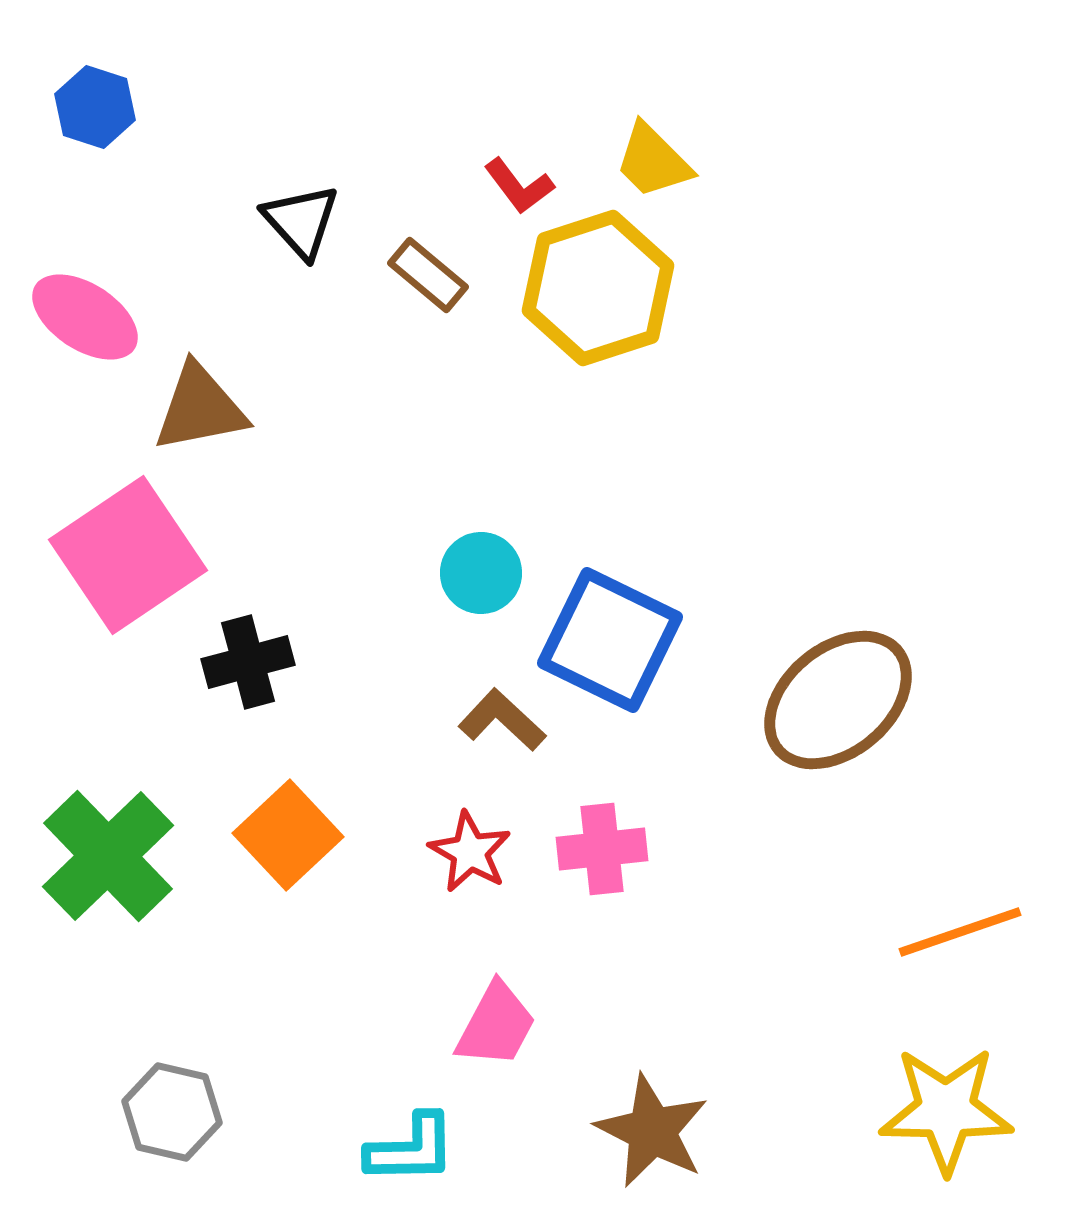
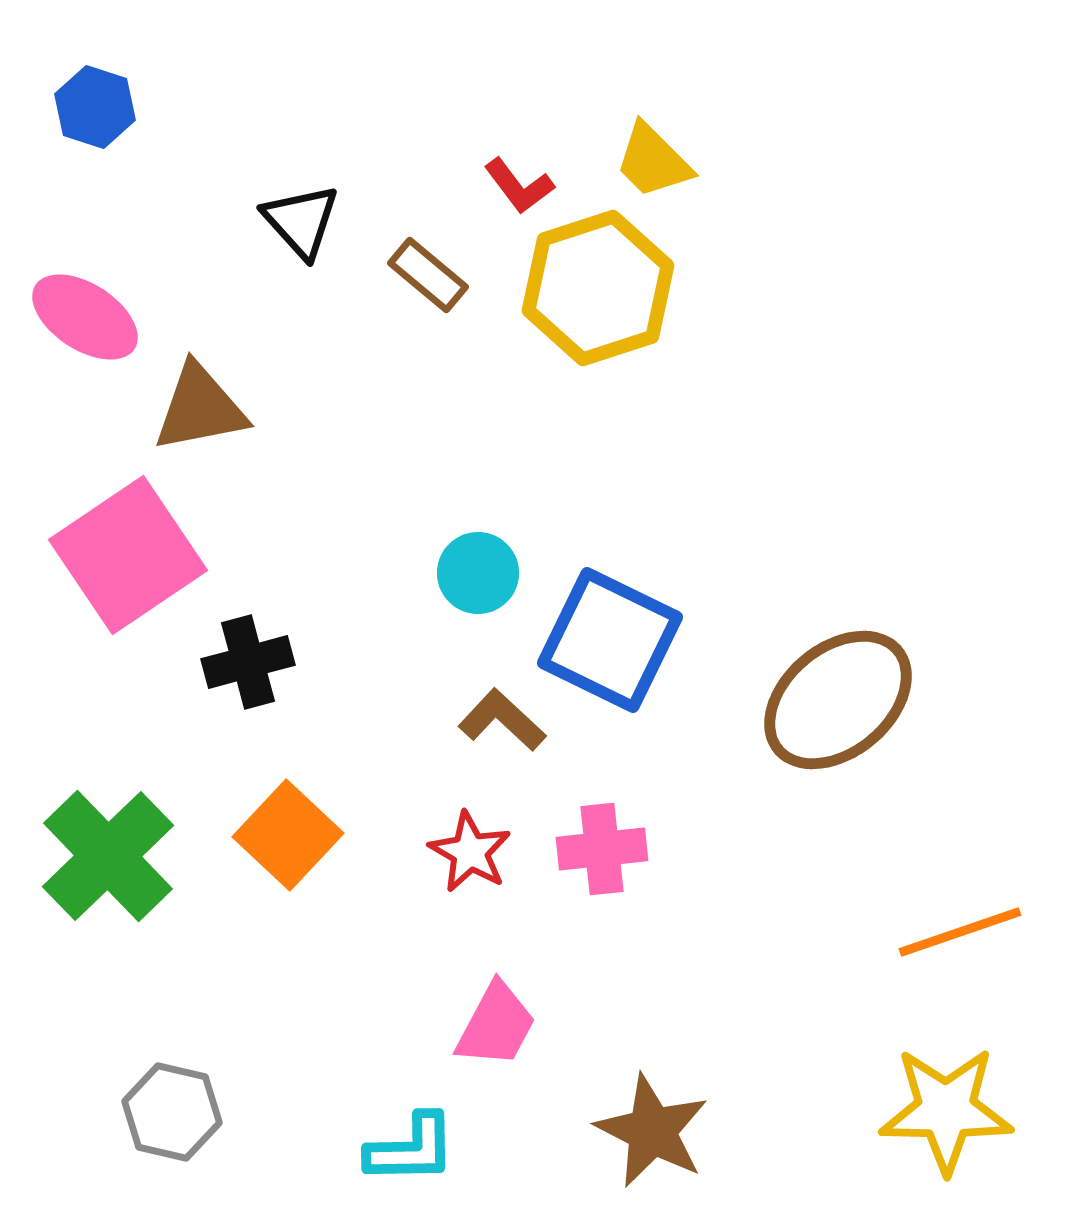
cyan circle: moved 3 px left
orange square: rotated 4 degrees counterclockwise
